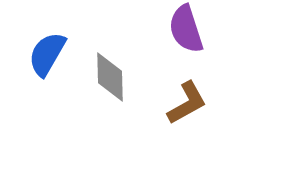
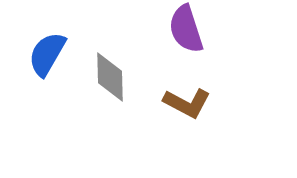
brown L-shape: rotated 57 degrees clockwise
